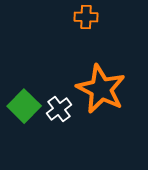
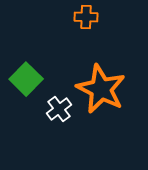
green square: moved 2 px right, 27 px up
